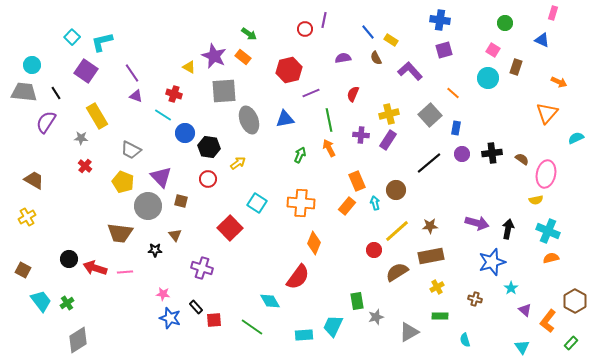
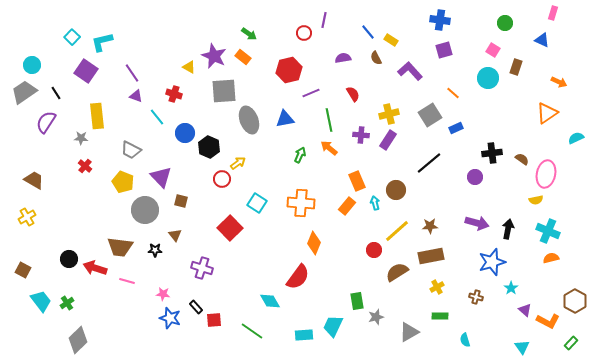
red circle at (305, 29): moved 1 px left, 4 px down
gray trapezoid at (24, 92): rotated 40 degrees counterclockwise
red semicircle at (353, 94): rotated 126 degrees clockwise
orange triangle at (547, 113): rotated 15 degrees clockwise
cyan line at (163, 115): moved 6 px left, 2 px down; rotated 18 degrees clockwise
gray square at (430, 115): rotated 10 degrees clockwise
yellow rectangle at (97, 116): rotated 25 degrees clockwise
blue rectangle at (456, 128): rotated 56 degrees clockwise
black hexagon at (209, 147): rotated 15 degrees clockwise
orange arrow at (329, 148): rotated 24 degrees counterclockwise
purple circle at (462, 154): moved 13 px right, 23 px down
red circle at (208, 179): moved 14 px right
gray circle at (148, 206): moved 3 px left, 4 px down
brown trapezoid at (120, 233): moved 14 px down
pink line at (125, 272): moved 2 px right, 9 px down; rotated 21 degrees clockwise
brown cross at (475, 299): moved 1 px right, 2 px up
orange L-shape at (548, 321): rotated 100 degrees counterclockwise
green line at (252, 327): moved 4 px down
gray diamond at (78, 340): rotated 12 degrees counterclockwise
